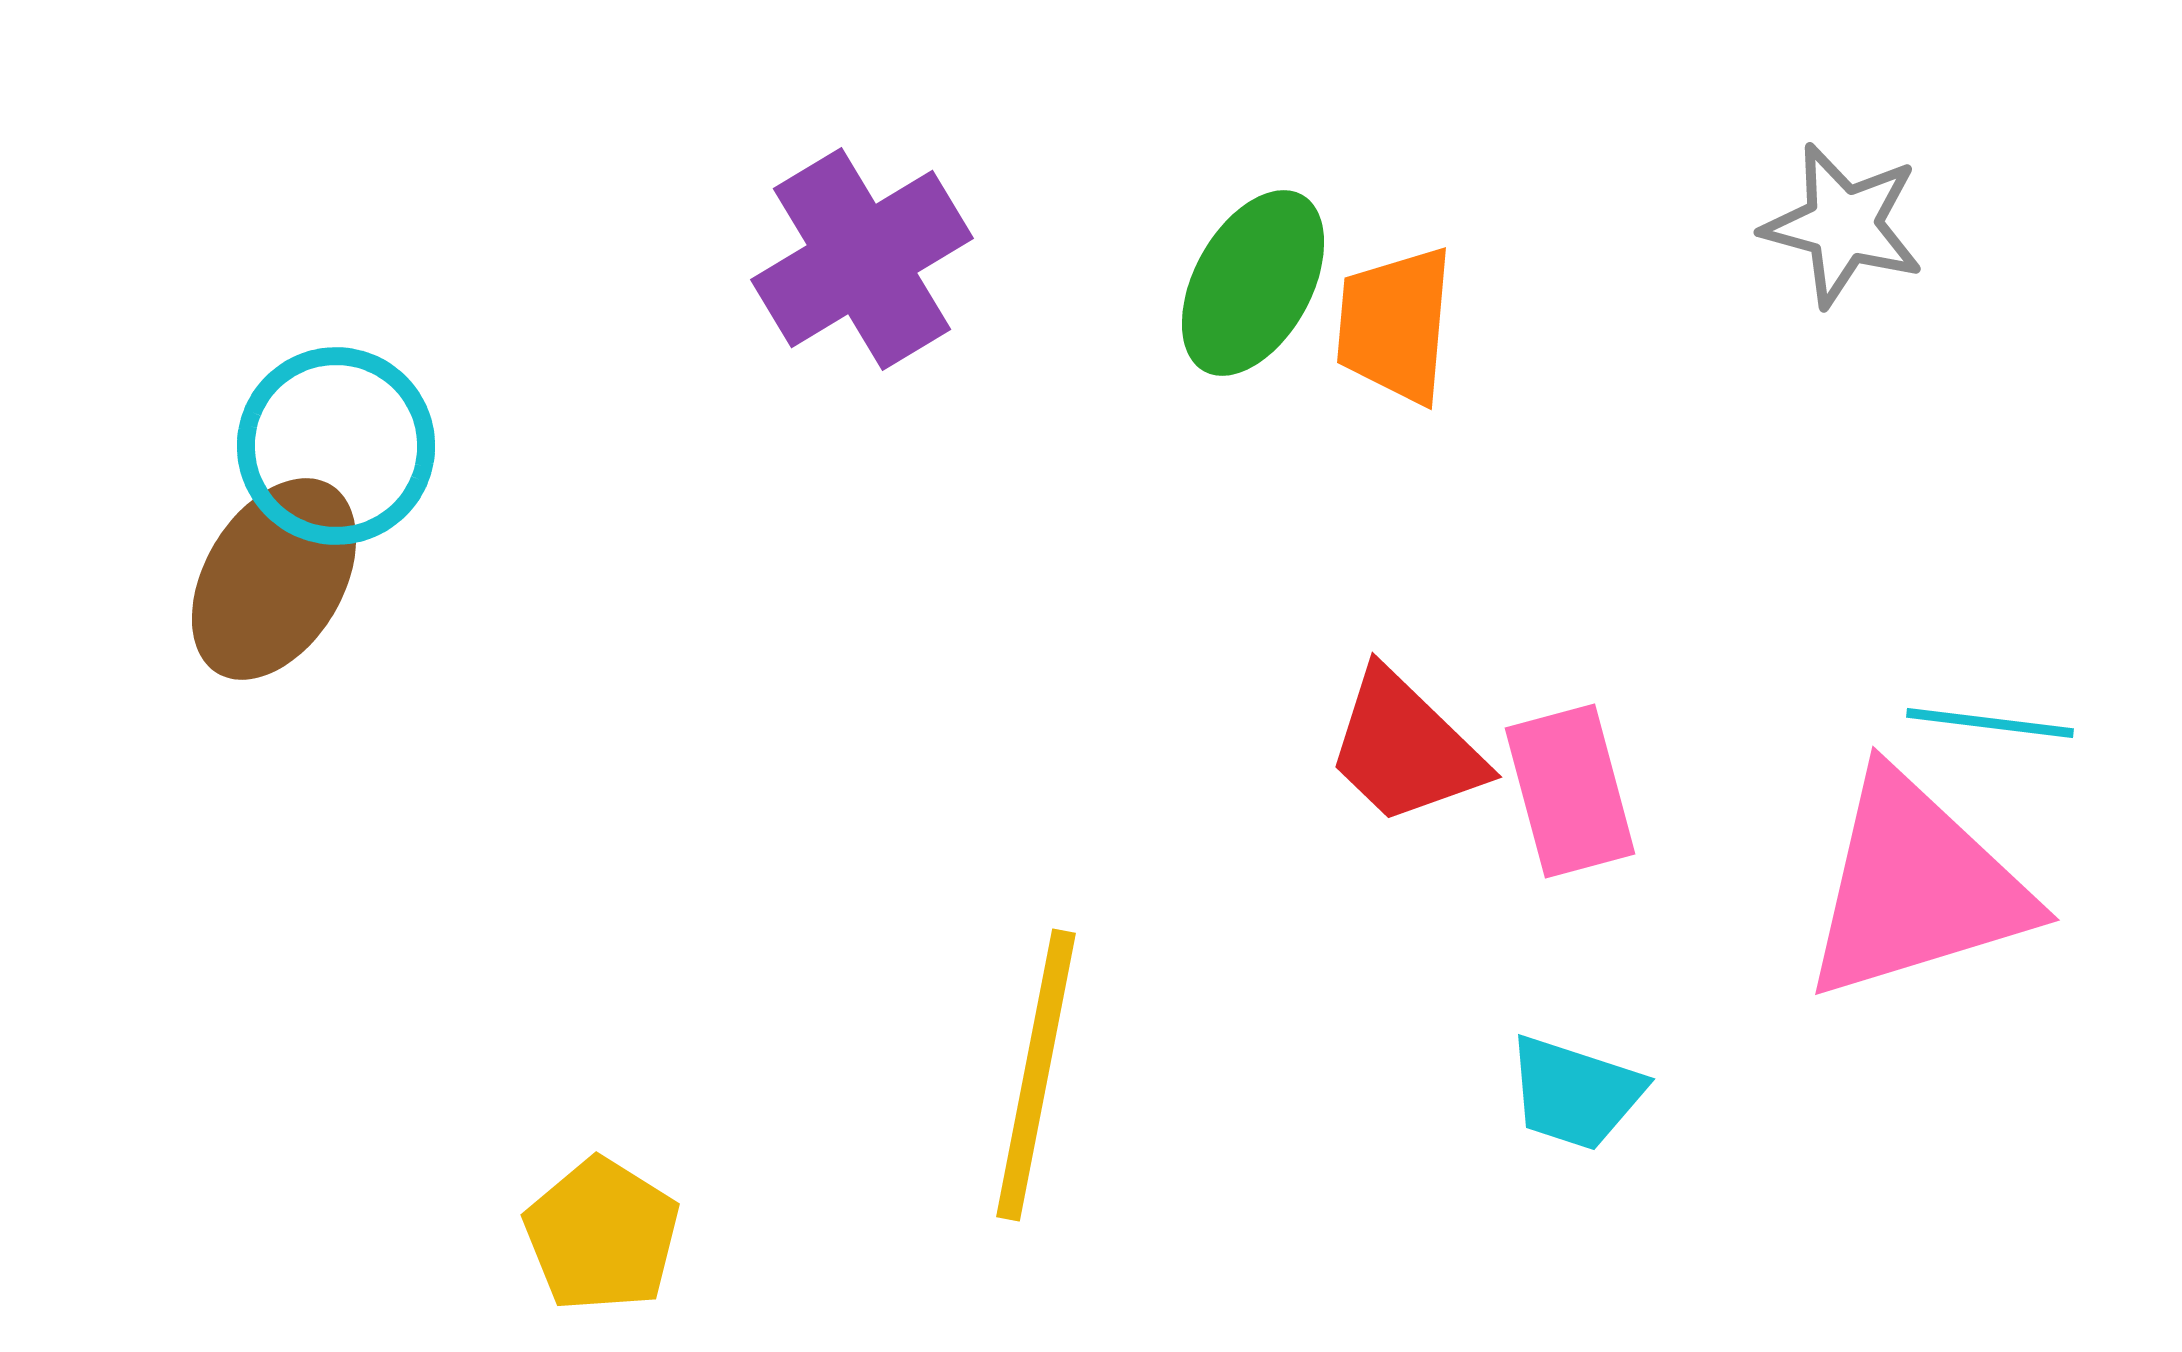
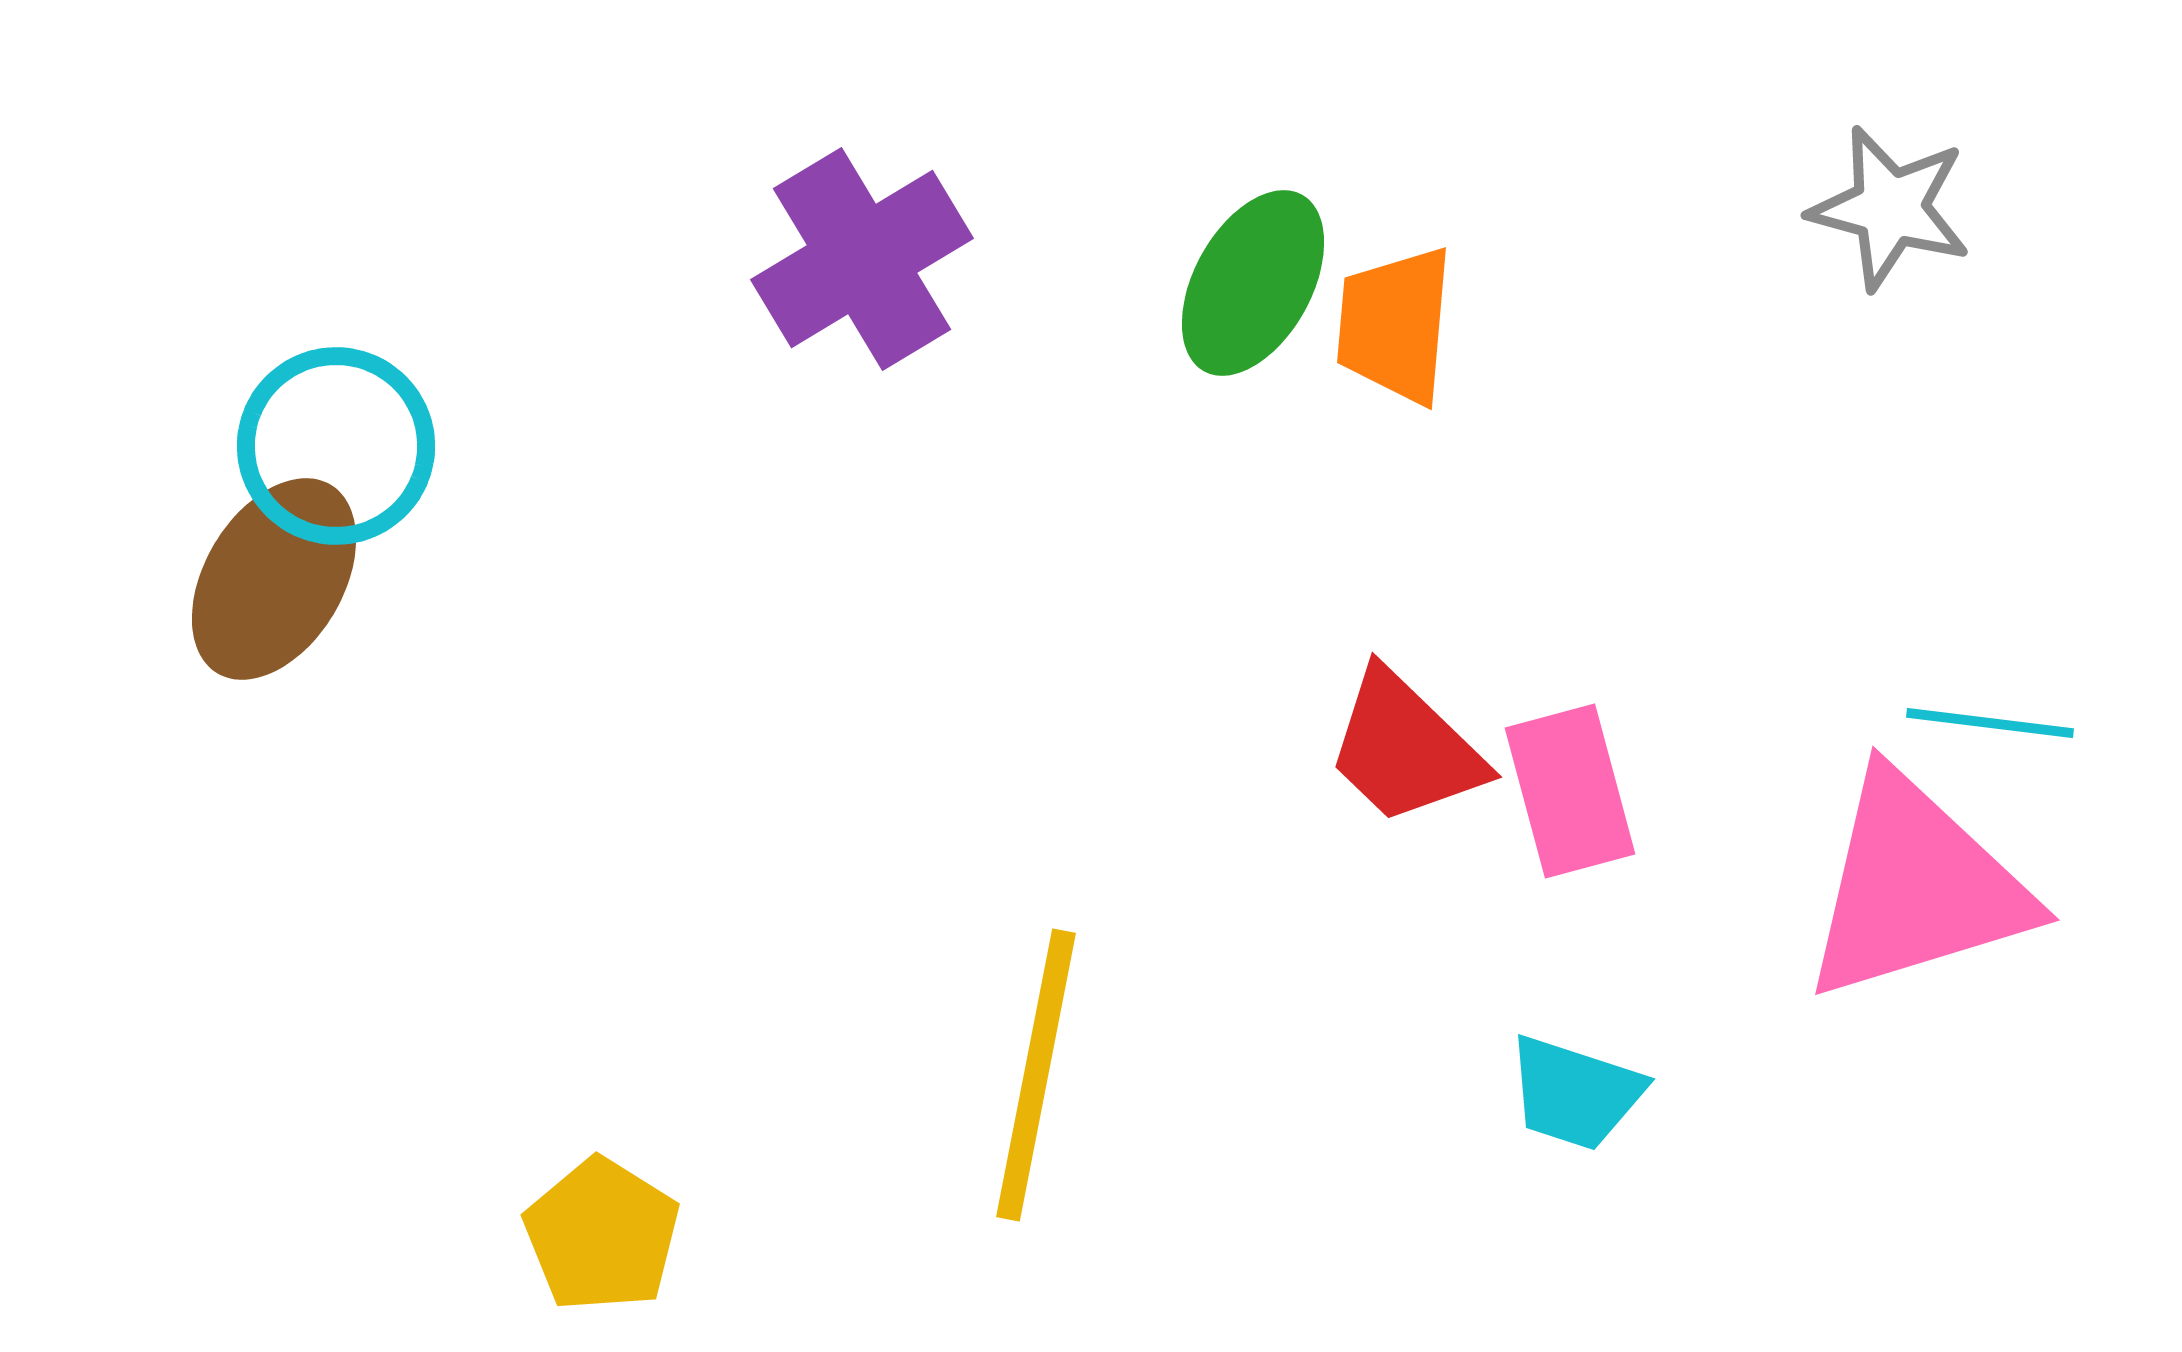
gray star: moved 47 px right, 17 px up
